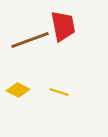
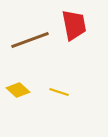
red trapezoid: moved 11 px right, 1 px up
yellow diamond: rotated 15 degrees clockwise
